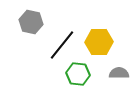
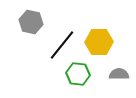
gray semicircle: moved 1 px down
